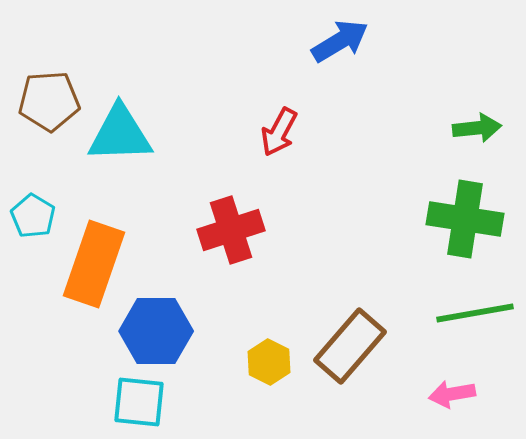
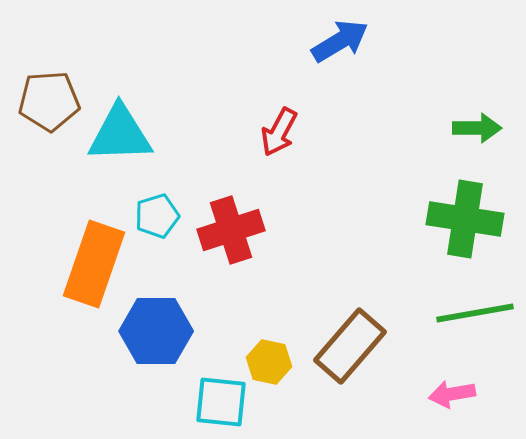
green arrow: rotated 6 degrees clockwise
cyan pentagon: moved 124 px right; rotated 24 degrees clockwise
yellow hexagon: rotated 15 degrees counterclockwise
cyan square: moved 82 px right
